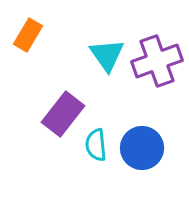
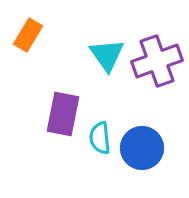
purple rectangle: rotated 27 degrees counterclockwise
cyan semicircle: moved 4 px right, 7 px up
